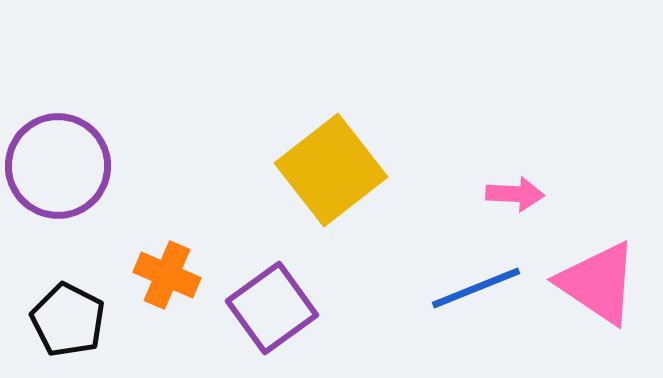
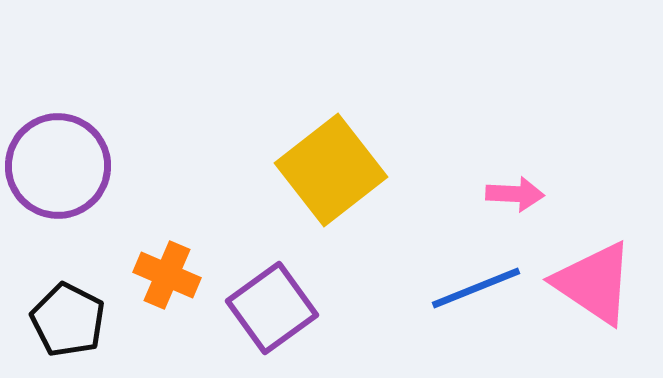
pink triangle: moved 4 px left
